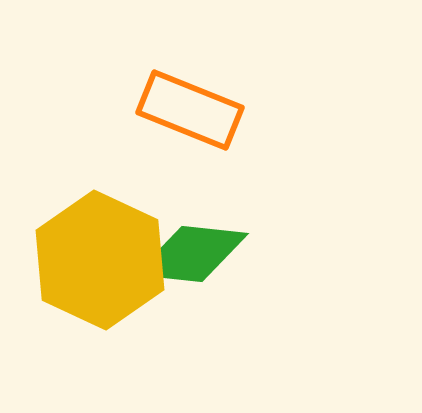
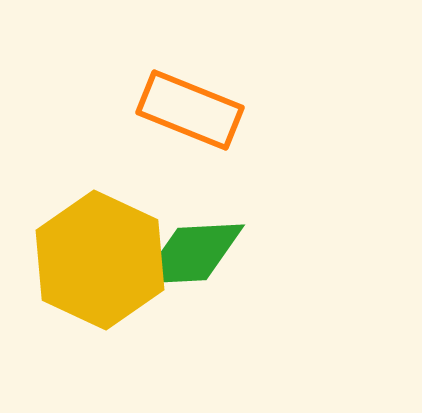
green diamond: rotated 9 degrees counterclockwise
